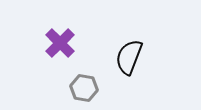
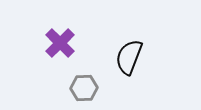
gray hexagon: rotated 12 degrees counterclockwise
